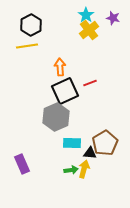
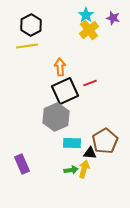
brown pentagon: moved 2 px up
